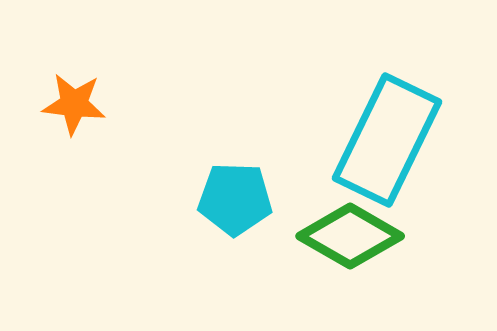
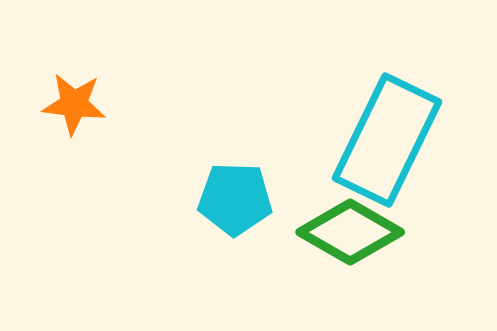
green diamond: moved 4 px up
